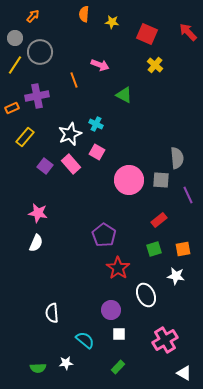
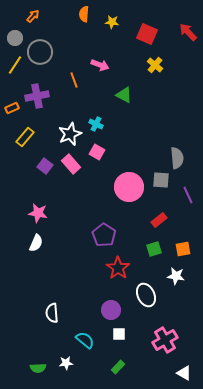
pink circle at (129, 180): moved 7 px down
